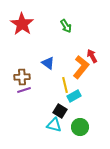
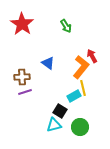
yellow line: moved 18 px right, 3 px down
purple line: moved 1 px right, 2 px down
cyan triangle: rotated 28 degrees counterclockwise
